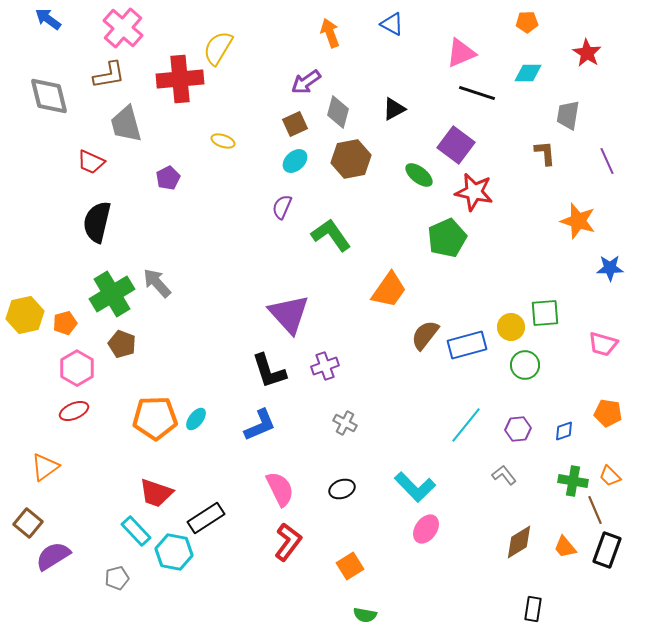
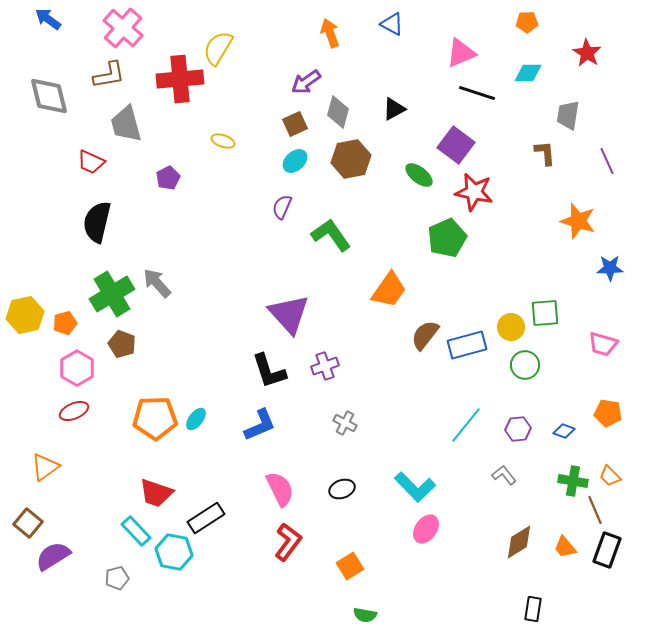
blue diamond at (564, 431): rotated 40 degrees clockwise
